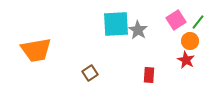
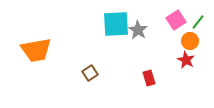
red rectangle: moved 3 px down; rotated 21 degrees counterclockwise
